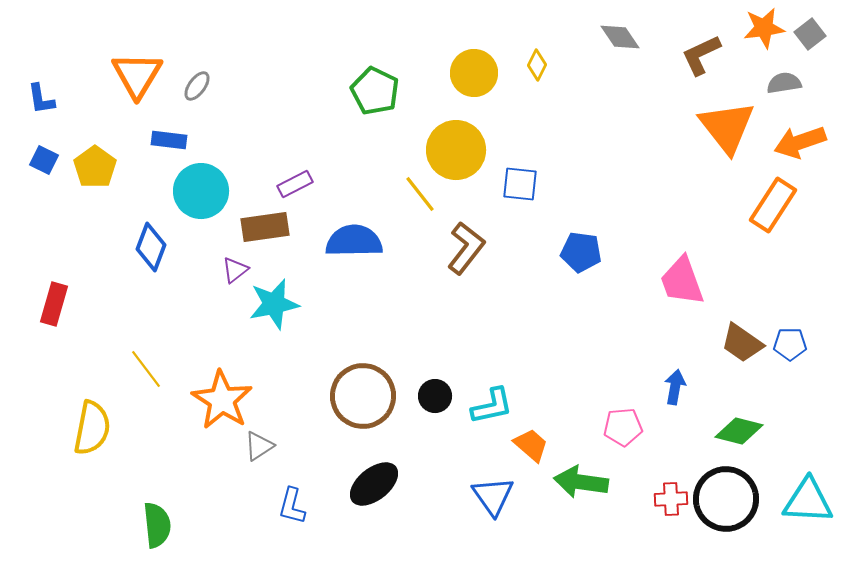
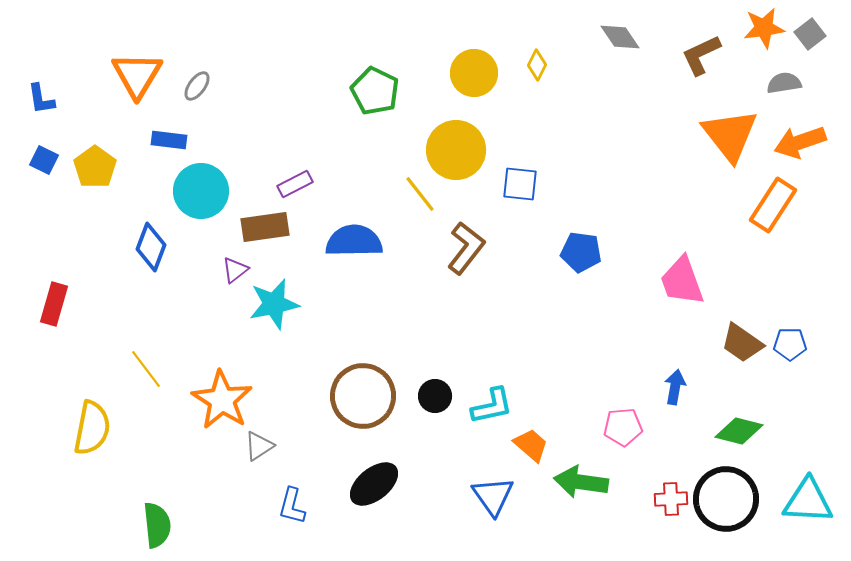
orange triangle at (727, 127): moved 3 px right, 8 px down
